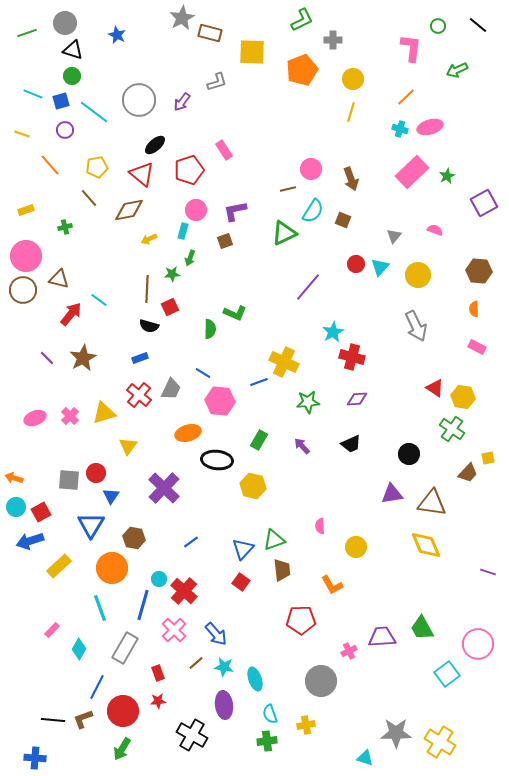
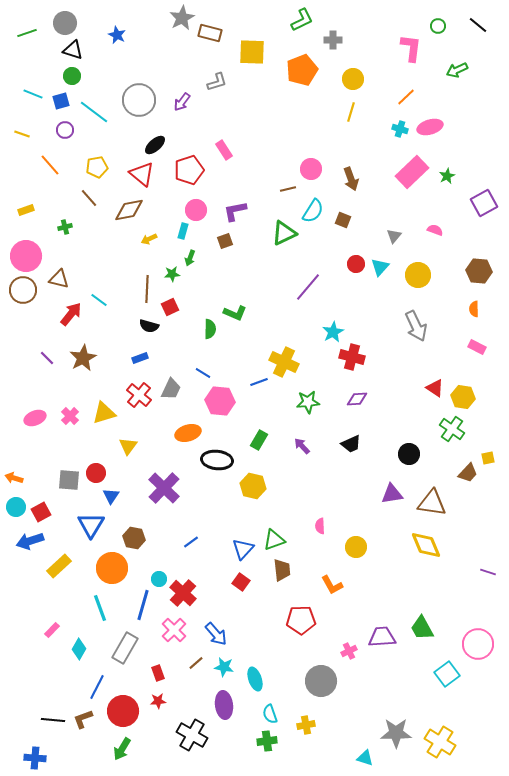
red cross at (184, 591): moved 1 px left, 2 px down
